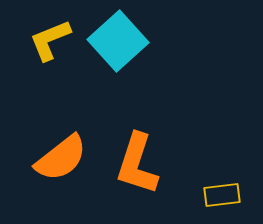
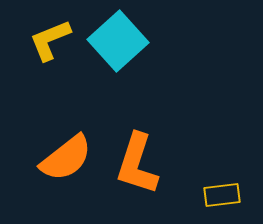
orange semicircle: moved 5 px right
